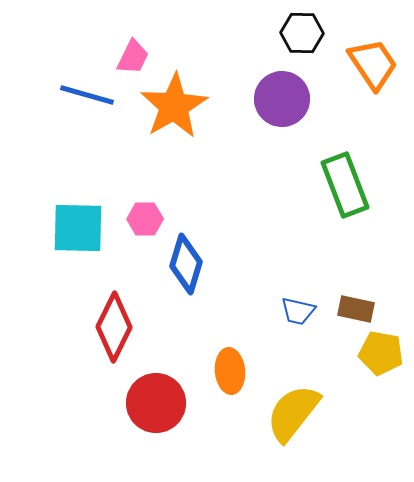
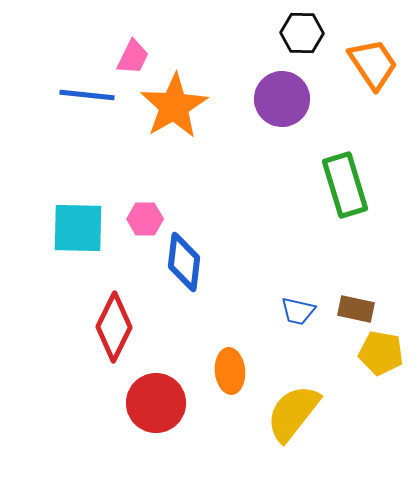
blue line: rotated 10 degrees counterclockwise
green rectangle: rotated 4 degrees clockwise
blue diamond: moved 2 px left, 2 px up; rotated 10 degrees counterclockwise
